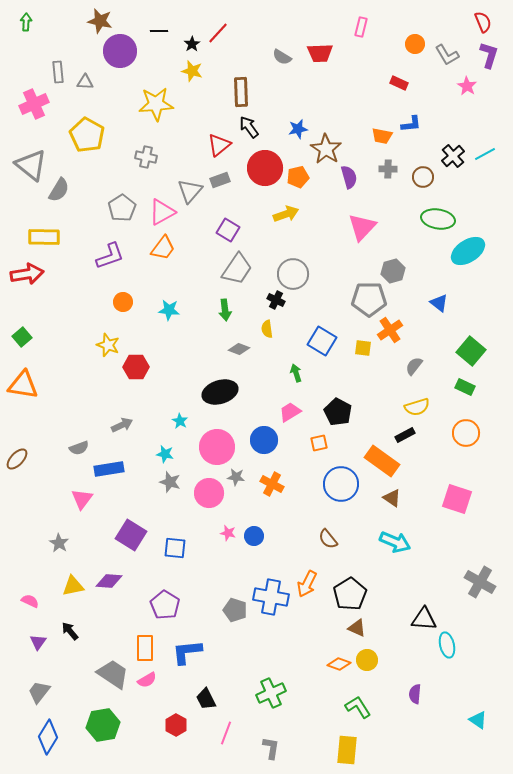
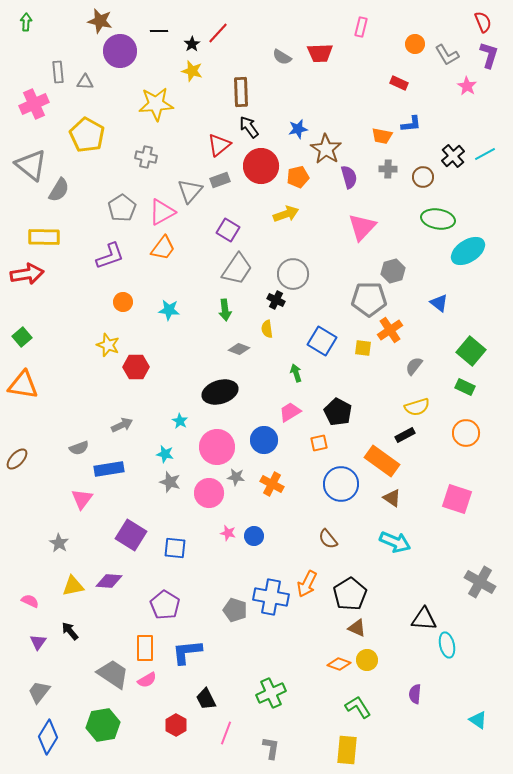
red circle at (265, 168): moved 4 px left, 2 px up
